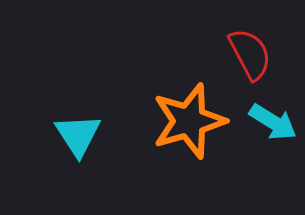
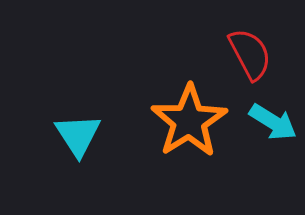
orange star: rotated 16 degrees counterclockwise
